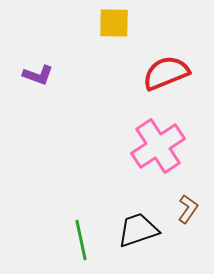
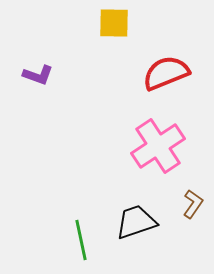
brown L-shape: moved 5 px right, 5 px up
black trapezoid: moved 2 px left, 8 px up
